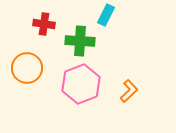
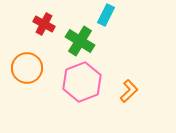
red cross: rotated 20 degrees clockwise
green cross: rotated 28 degrees clockwise
pink hexagon: moved 1 px right, 2 px up
